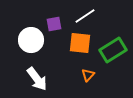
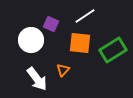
purple square: moved 3 px left; rotated 35 degrees clockwise
orange triangle: moved 25 px left, 5 px up
